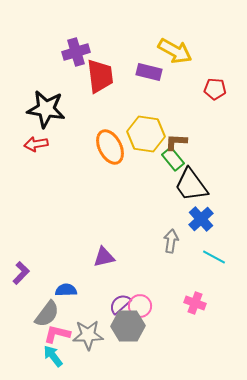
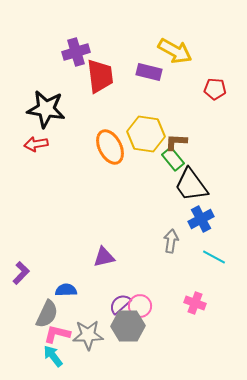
blue cross: rotated 15 degrees clockwise
gray semicircle: rotated 12 degrees counterclockwise
